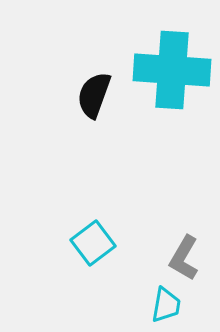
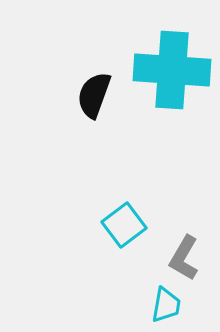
cyan square: moved 31 px right, 18 px up
